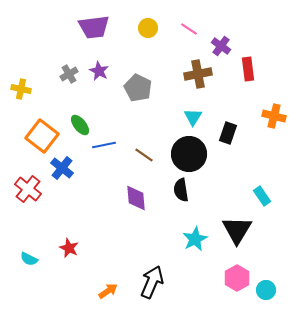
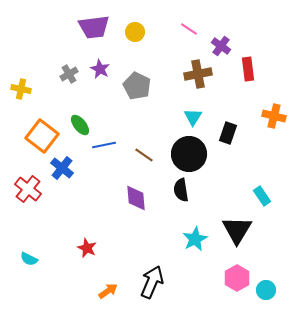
yellow circle: moved 13 px left, 4 px down
purple star: moved 1 px right, 2 px up
gray pentagon: moved 1 px left, 2 px up
red star: moved 18 px right
